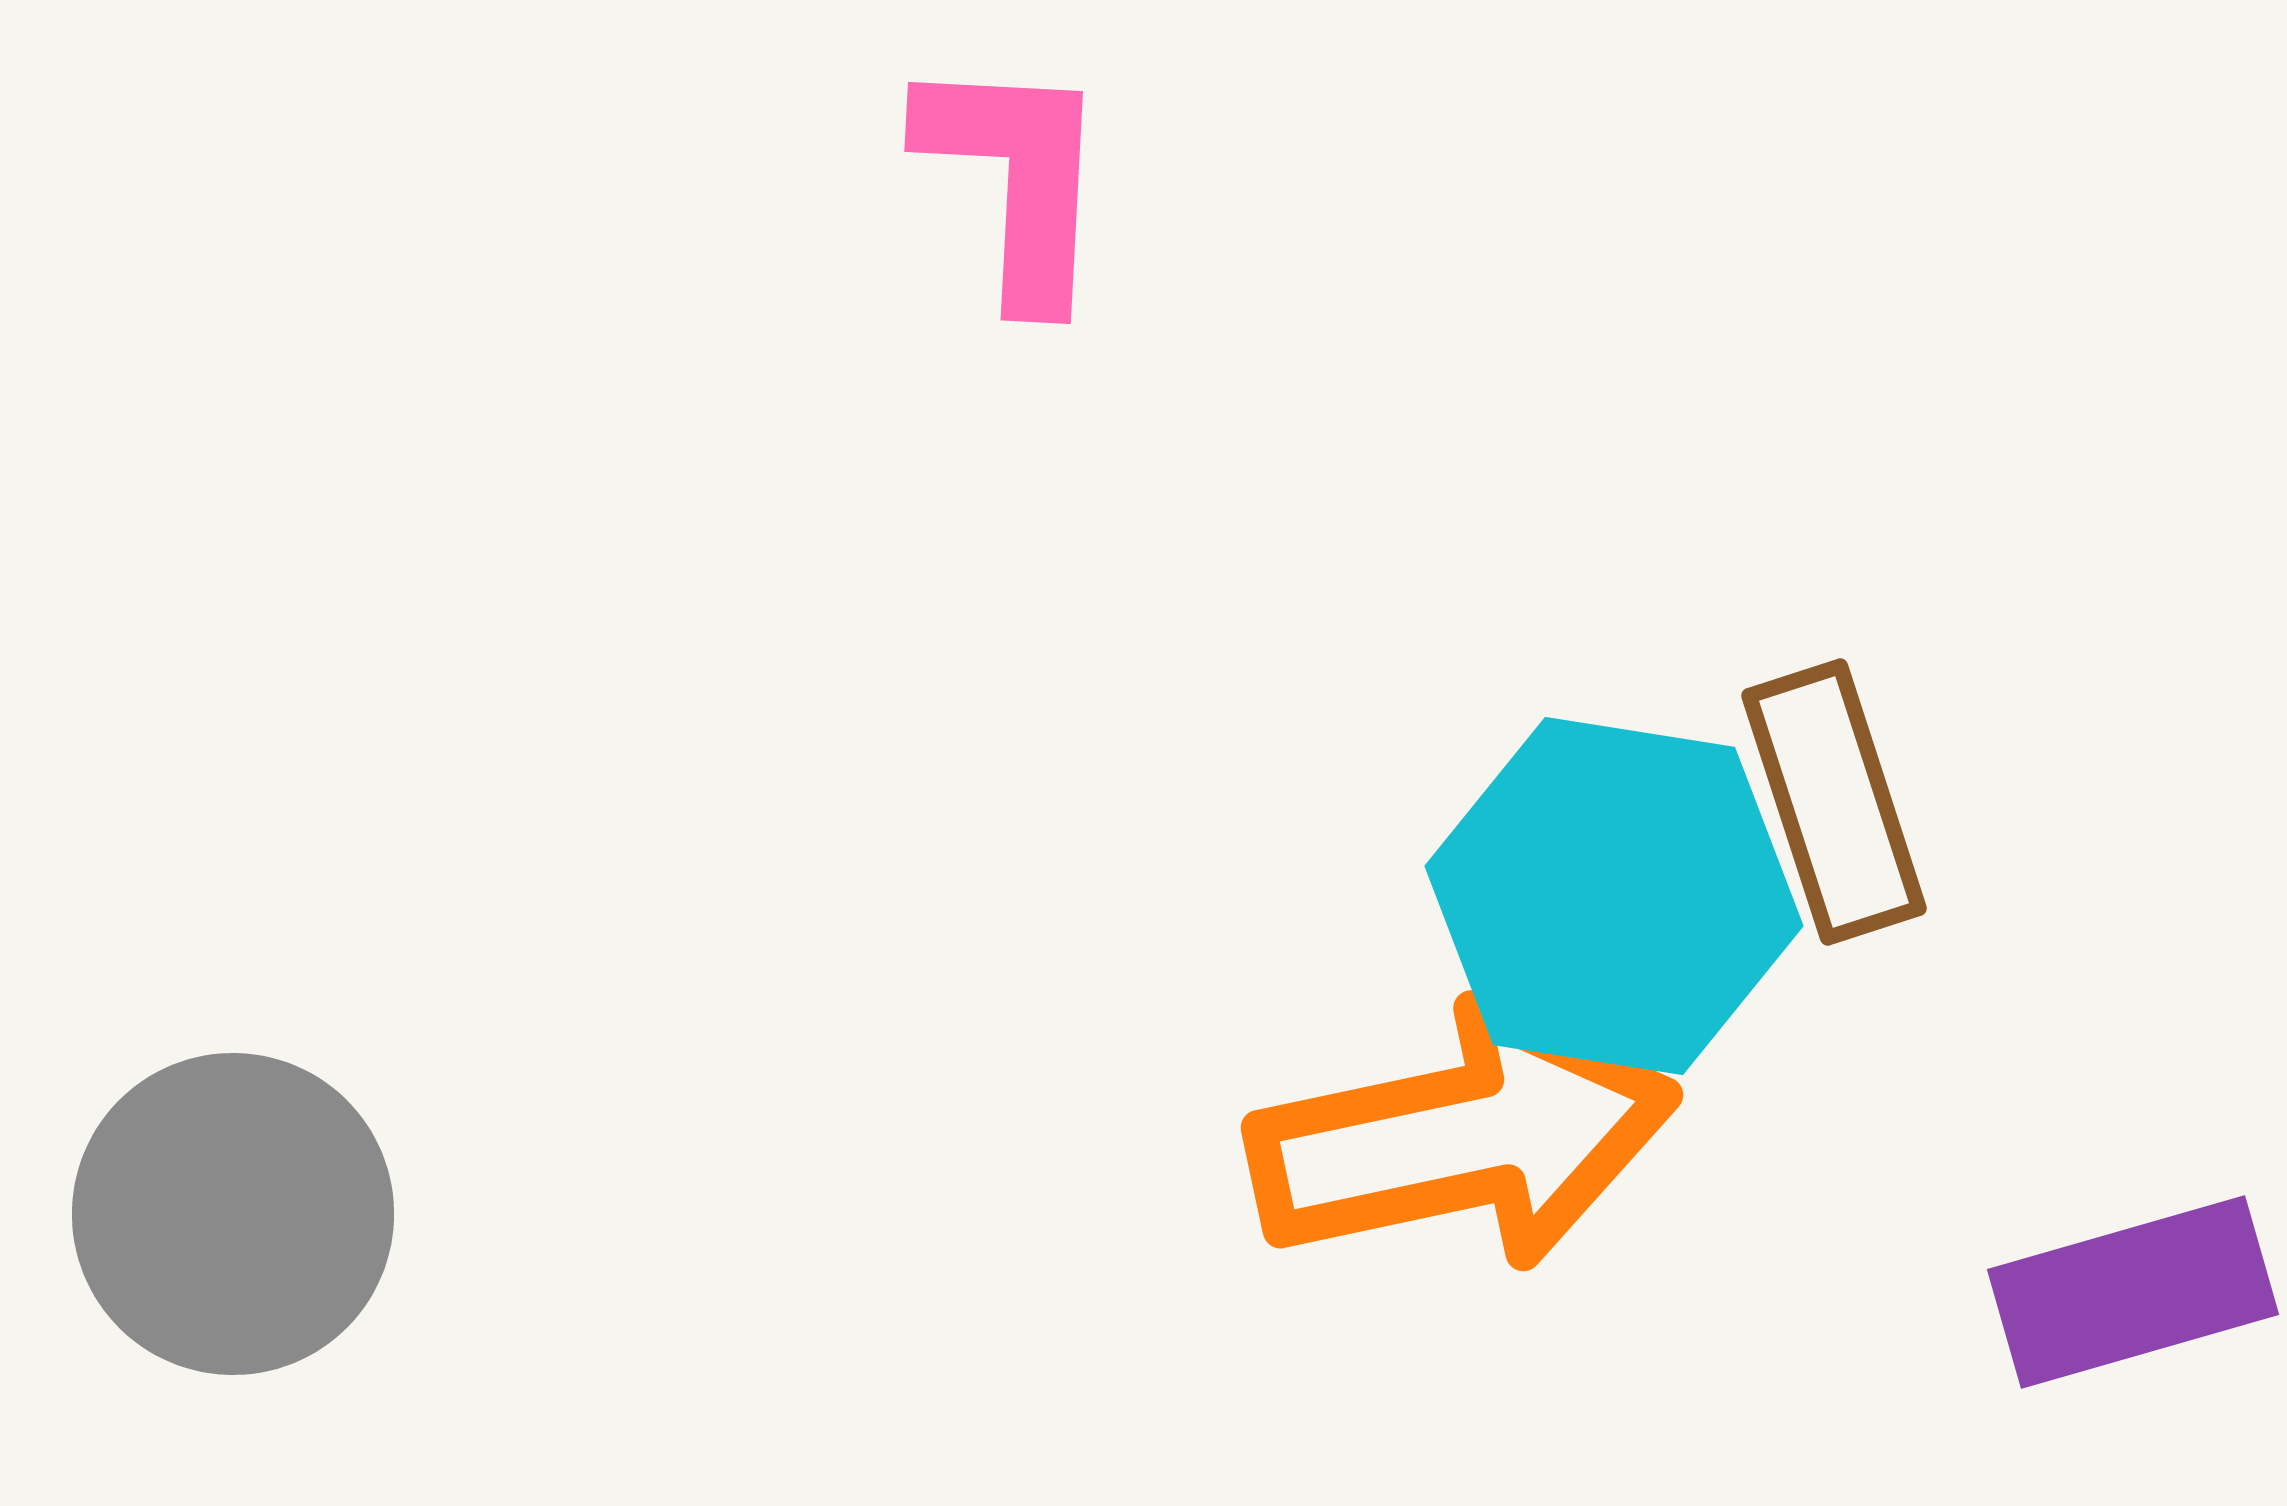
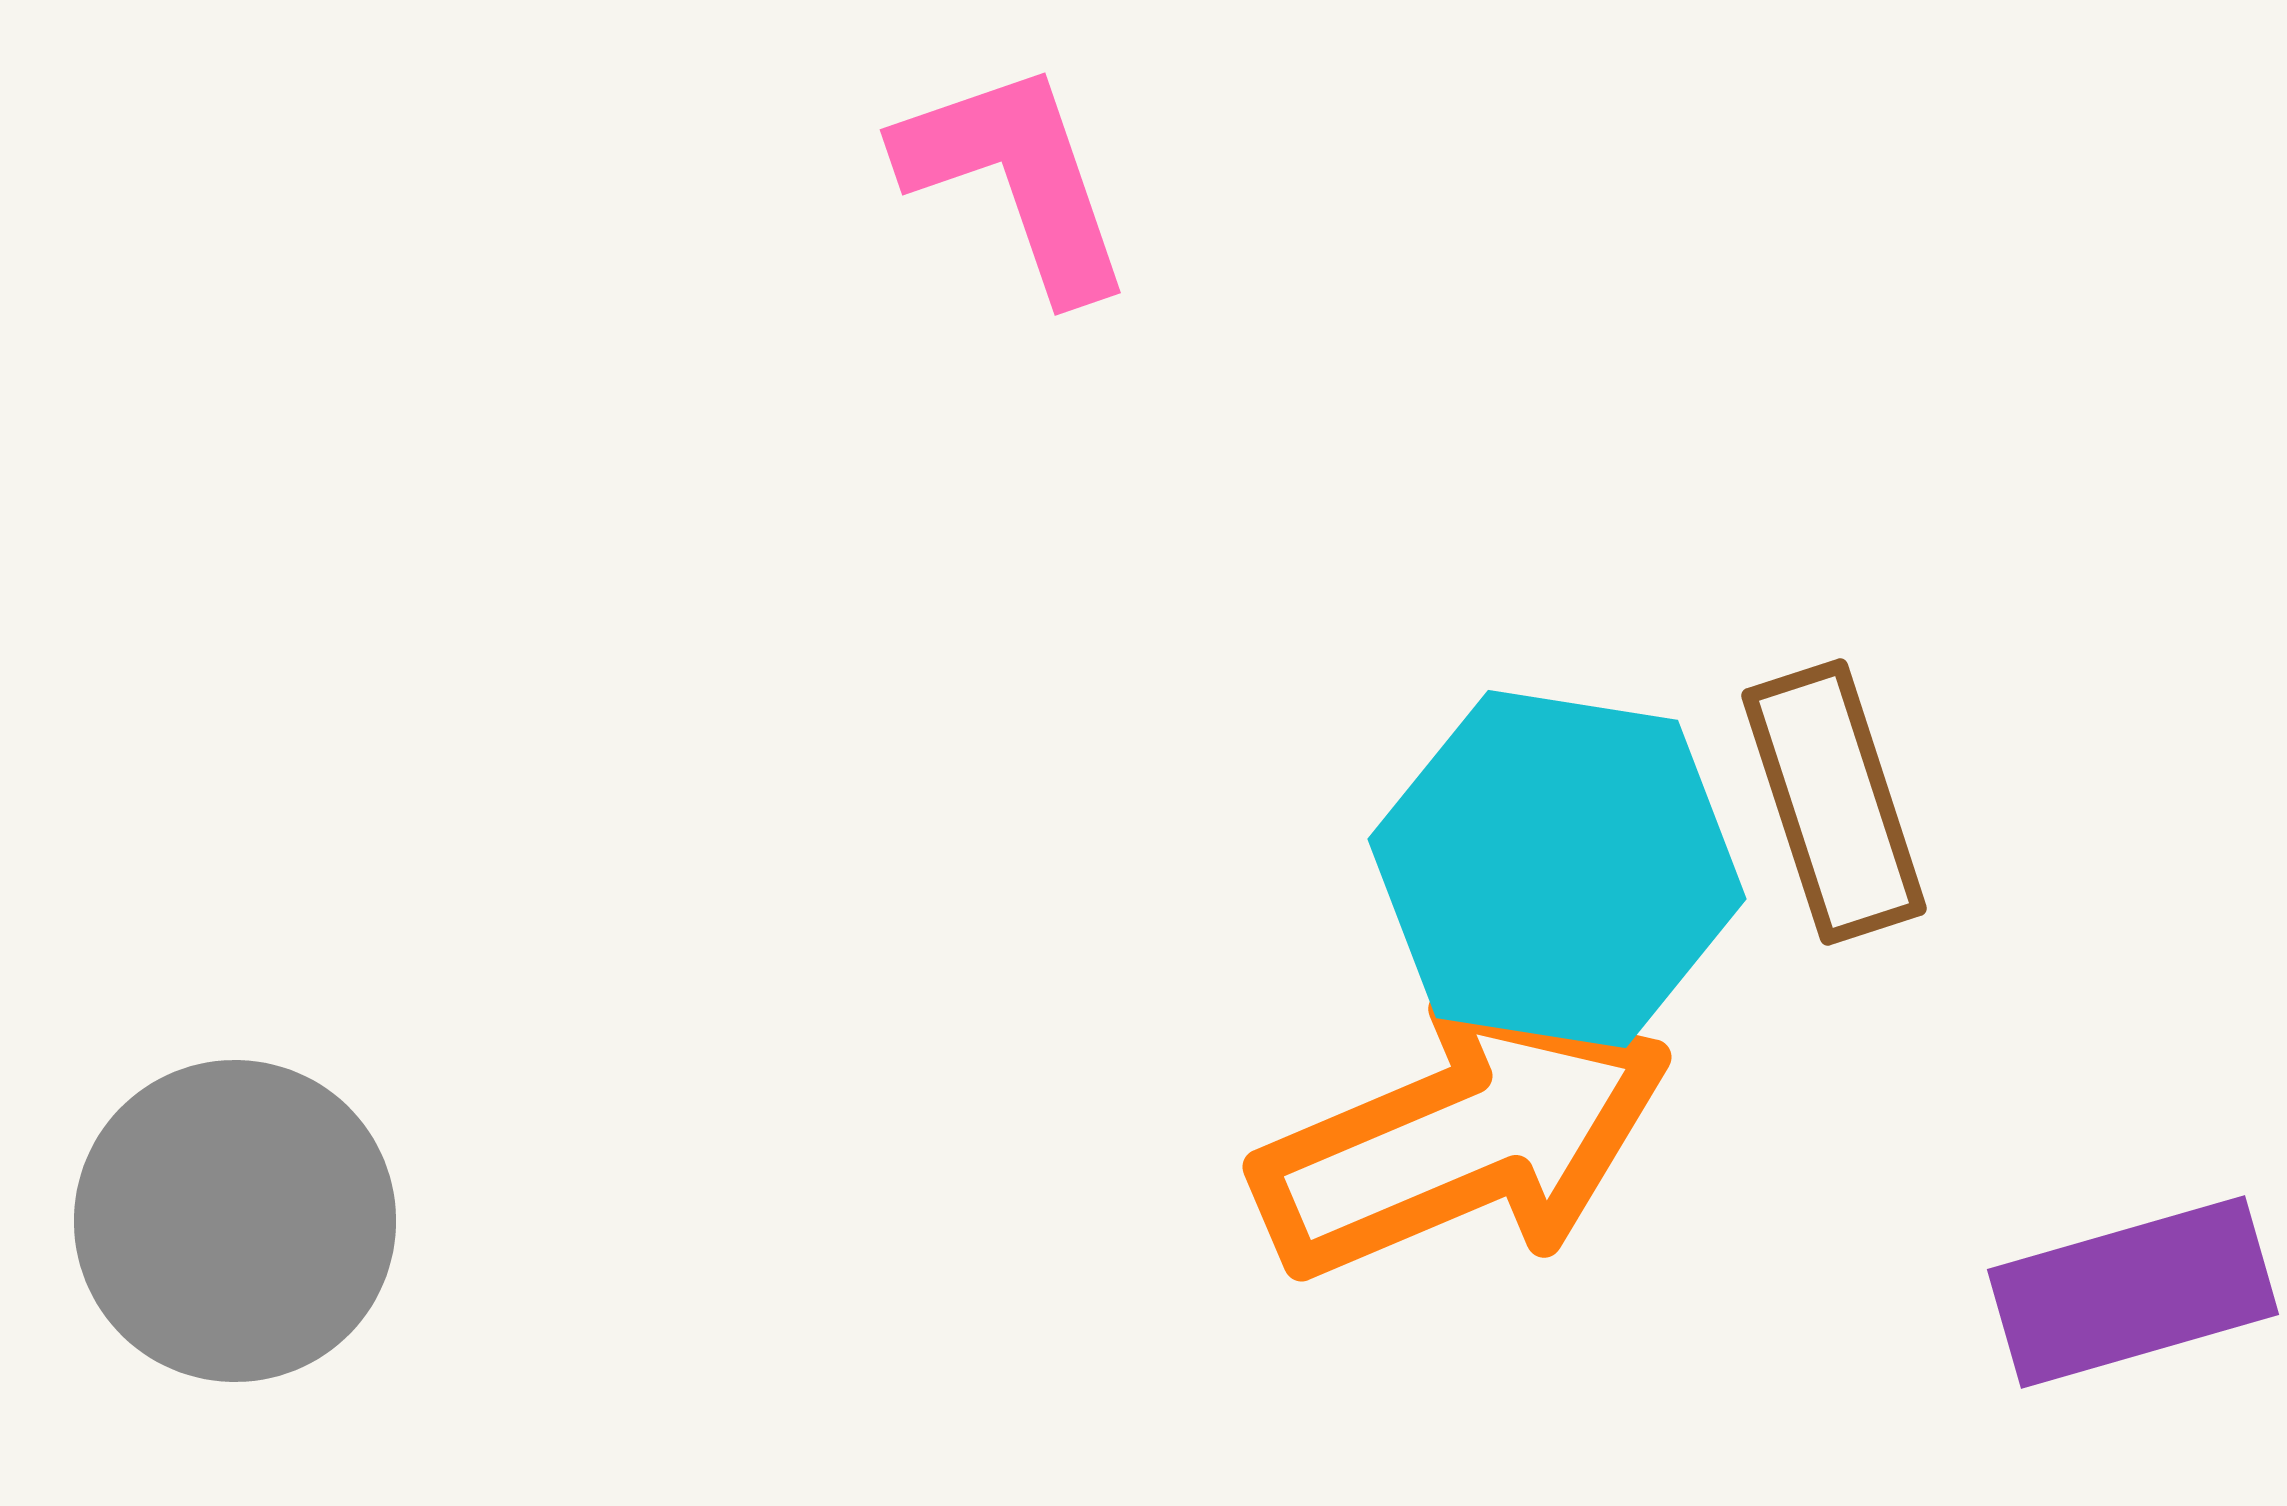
pink L-shape: rotated 22 degrees counterclockwise
cyan hexagon: moved 57 px left, 27 px up
orange arrow: rotated 11 degrees counterclockwise
gray circle: moved 2 px right, 7 px down
